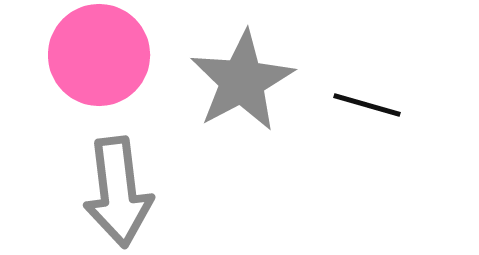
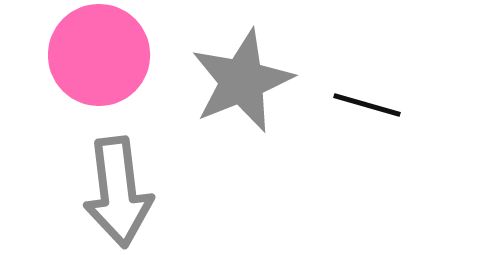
gray star: rotated 6 degrees clockwise
